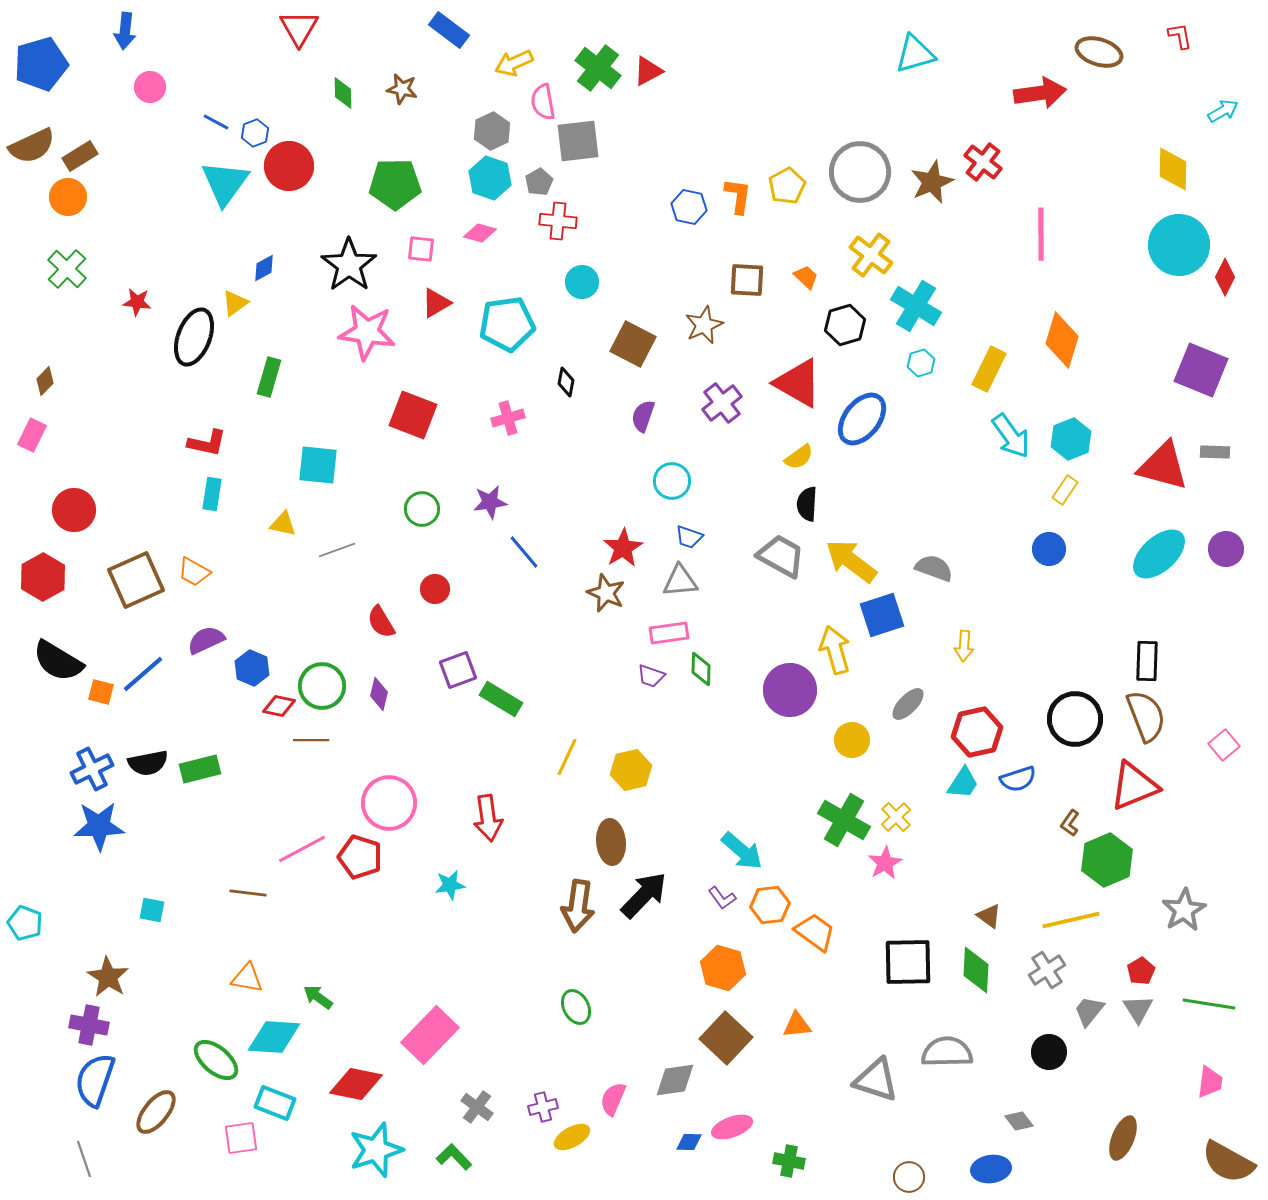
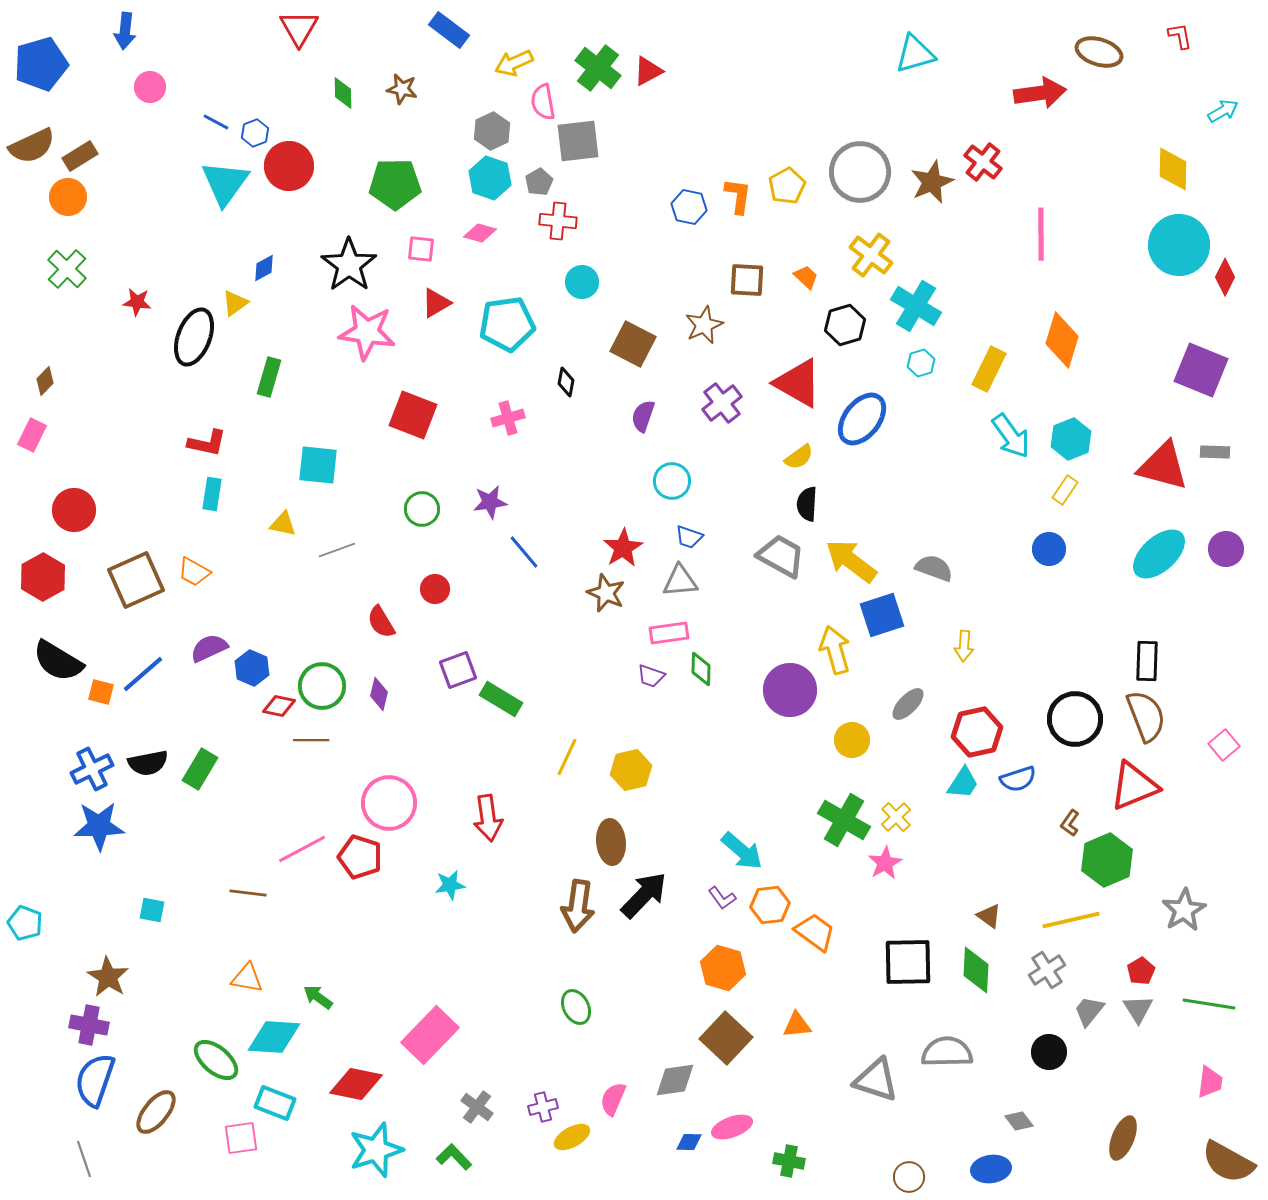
purple semicircle at (206, 640): moved 3 px right, 8 px down
green rectangle at (200, 769): rotated 45 degrees counterclockwise
